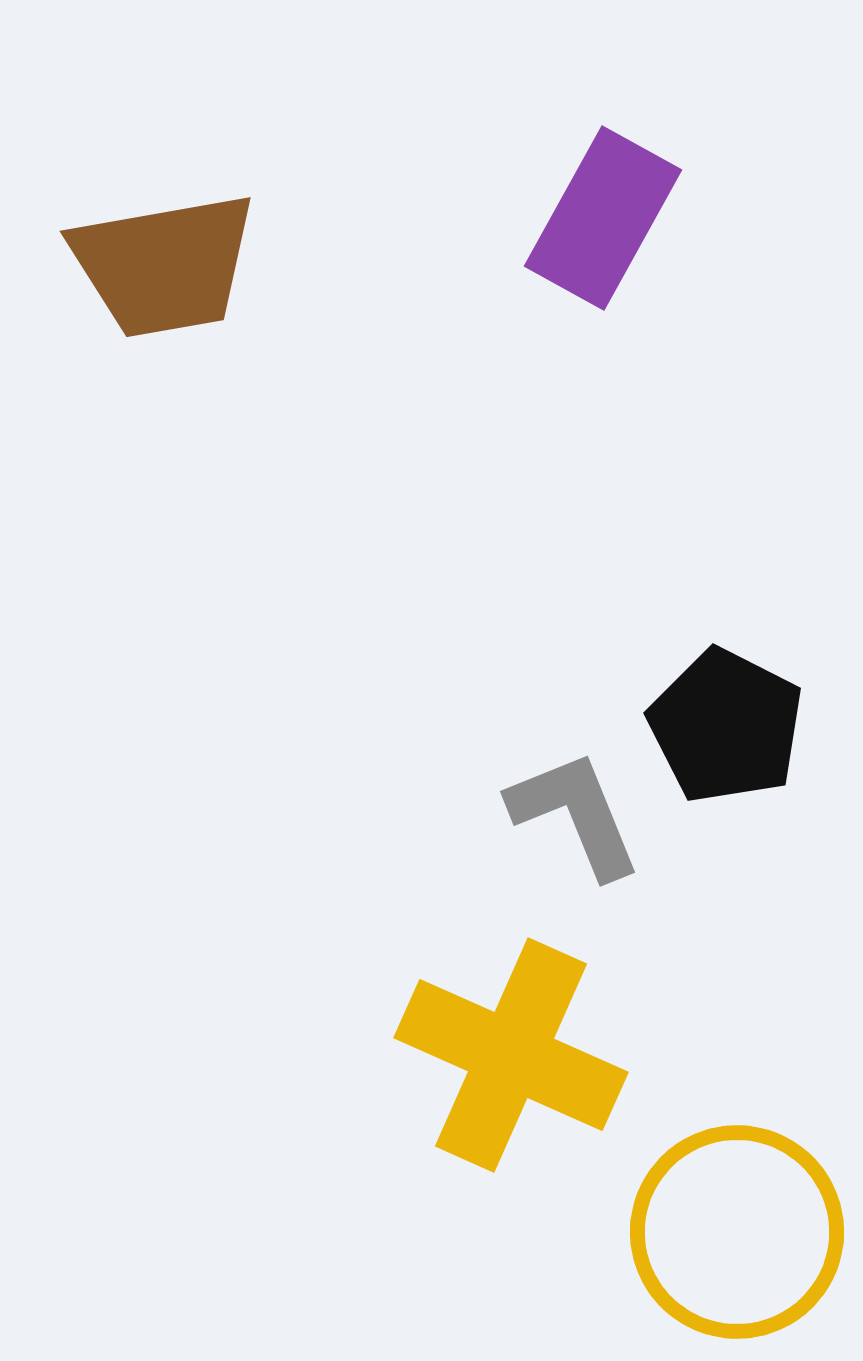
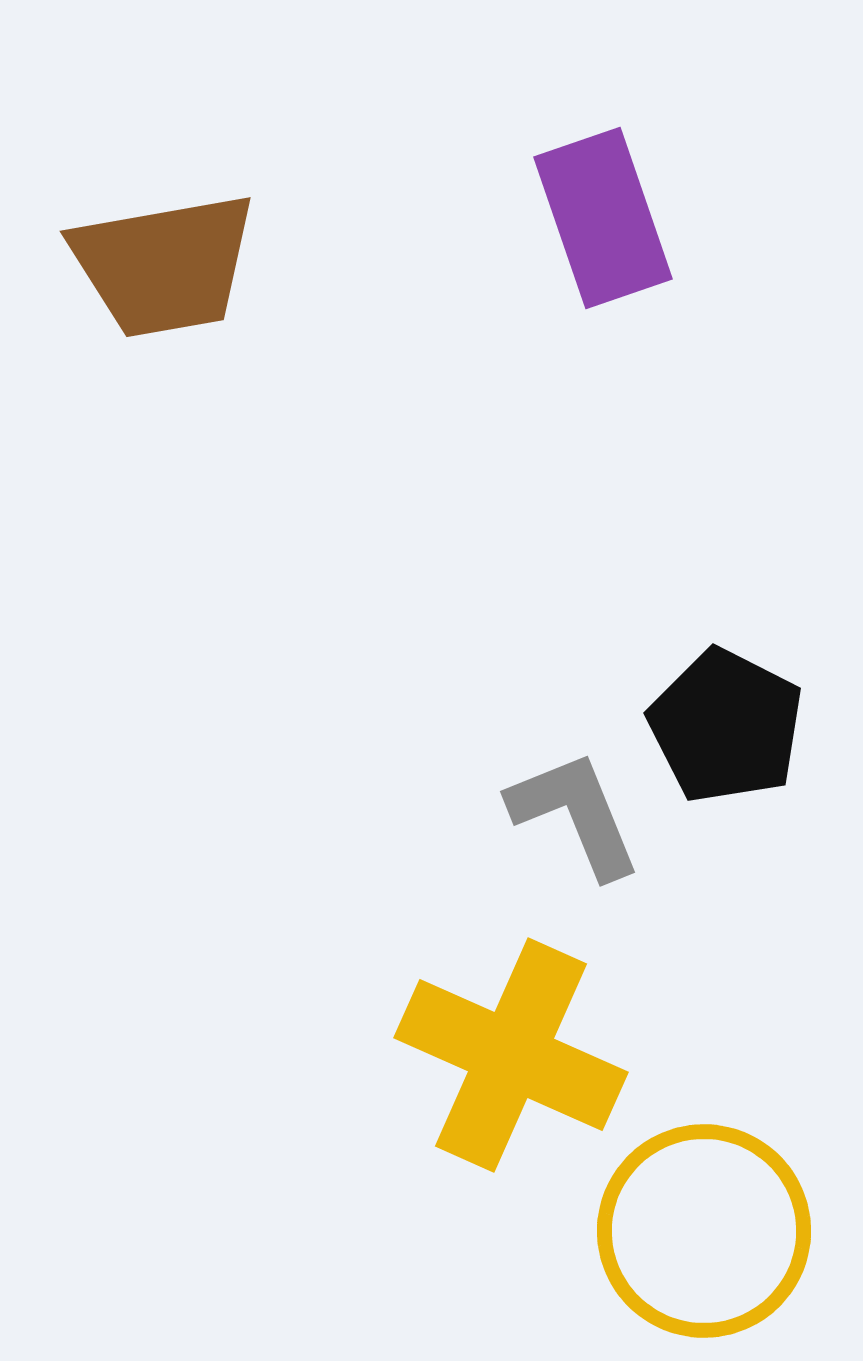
purple rectangle: rotated 48 degrees counterclockwise
yellow circle: moved 33 px left, 1 px up
